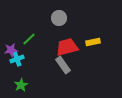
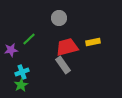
cyan cross: moved 5 px right, 13 px down
